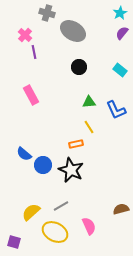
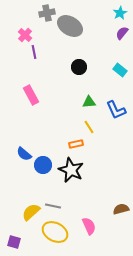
gray cross: rotated 28 degrees counterclockwise
gray ellipse: moved 3 px left, 5 px up
gray line: moved 8 px left; rotated 42 degrees clockwise
